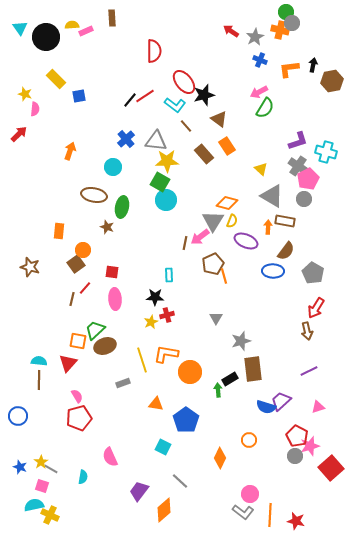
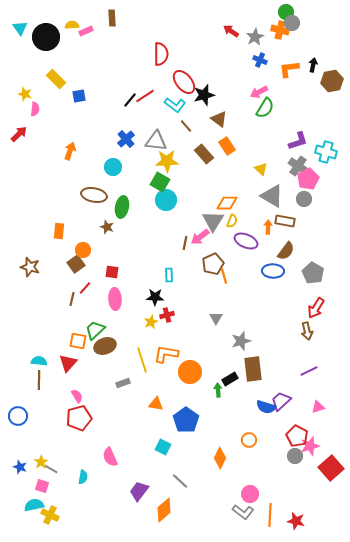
red semicircle at (154, 51): moved 7 px right, 3 px down
orange diamond at (227, 203): rotated 15 degrees counterclockwise
